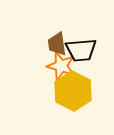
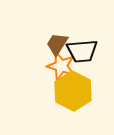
brown trapezoid: rotated 40 degrees clockwise
black trapezoid: moved 1 px right, 1 px down
